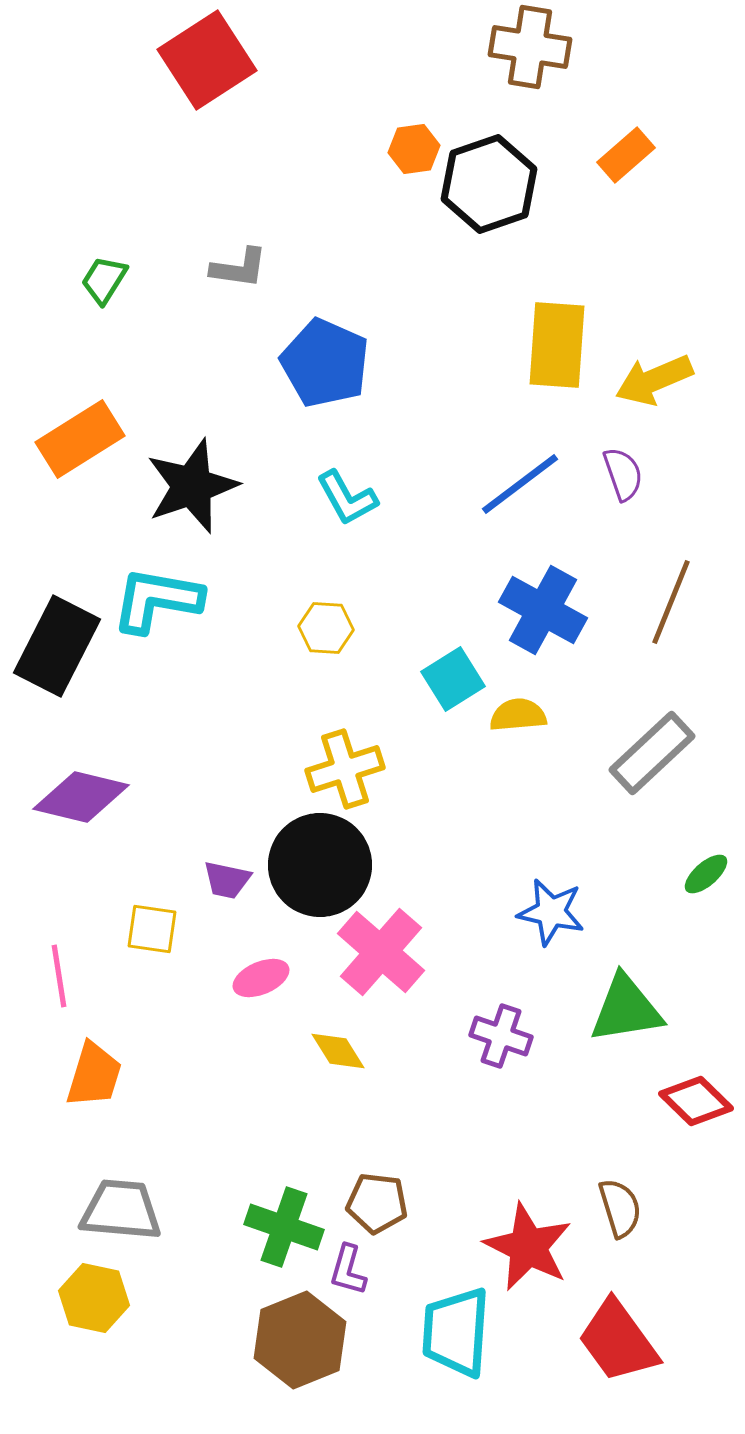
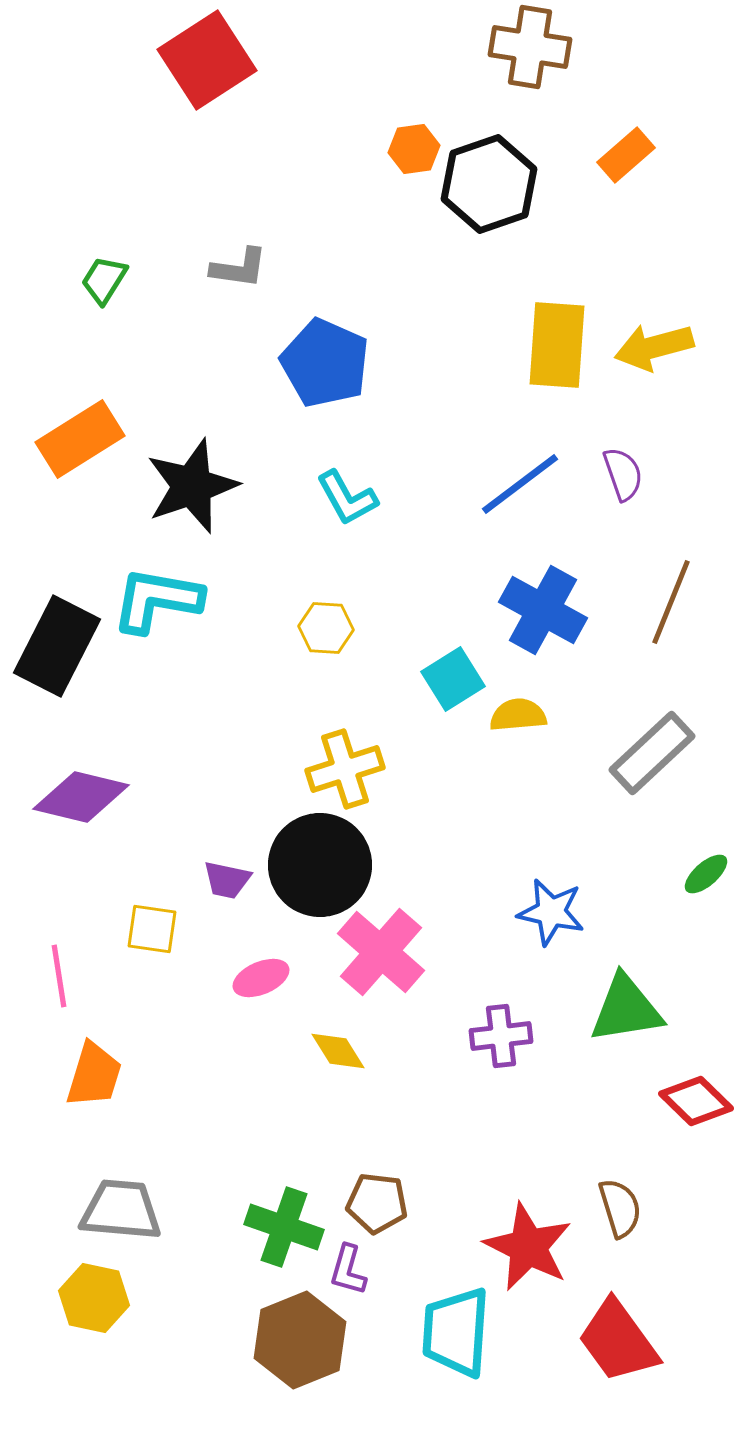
yellow arrow at (654, 380): moved 33 px up; rotated 8 degrees clockwise
purple cross at (501, 1036): rotated 26 degrees counterclockwise
